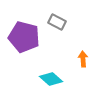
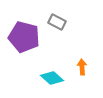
orange arrow: moved 1 px left, 8 px down
cyan diamond: moved 1 px right, 1 px up
